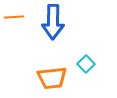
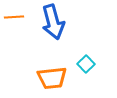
blue arrow: rotated 16 degrees counterclockwise
